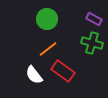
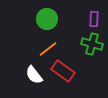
purple rectangle: rotated 63 degrees clockwise
green cross: moved 1 px down
